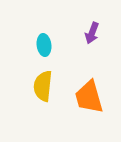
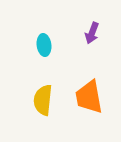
yellow semicircle: moved 14 px down
orange trapezoid: rotated 6 degrees clockwise
